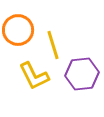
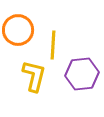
yellow line: rotated 20 degrees clockwise
yellow L-shape: rotated 140 degrees counterclockwise
